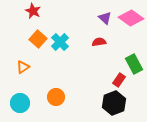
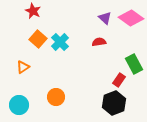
cyan circle: moved 1 px left, 2 px down
